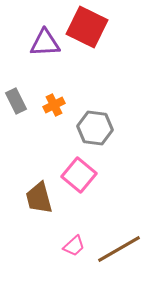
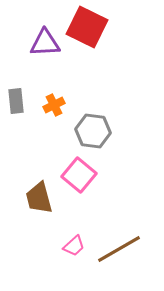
gray rectangle: rotated 20 degrees clockwise
gray hexagon: moved 2 px left, 3 px down
